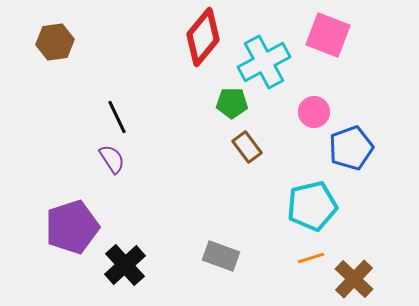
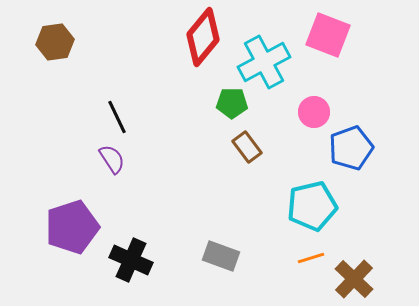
black cross: moved 6 px right, 5 px up; rotated 24 degrees counterclockwise
